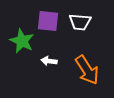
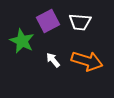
purple square: rotated 35 degrees counterclockwise
white arrow: moved 4 px right, 1 px up; rotated 42 degrees clockwise
orange arrow: moved 9 px up; rotated 40 degrees counterclockwise
